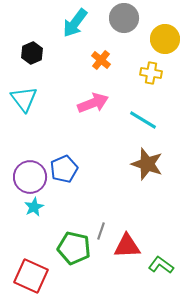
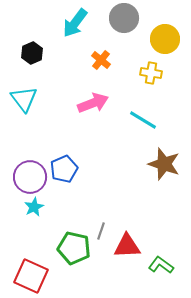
brown star: moved 17 px right
